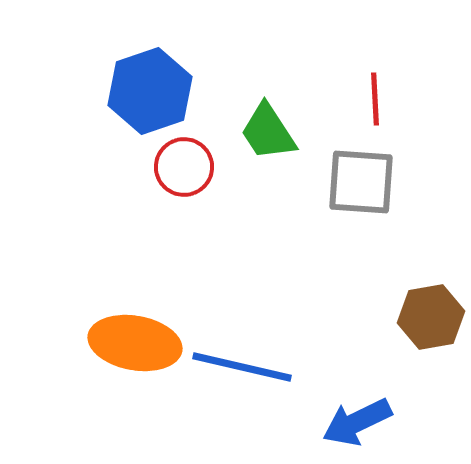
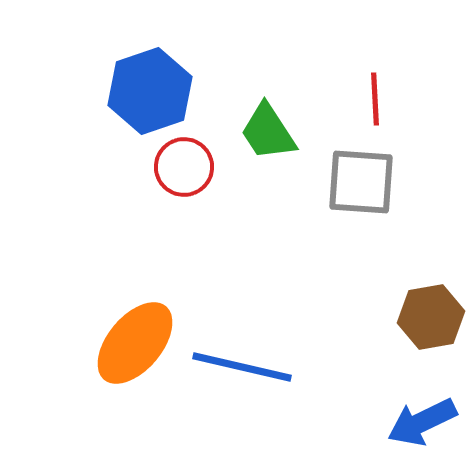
orange ellipse: rotated 60 degrees counterclockwise
blue arrow: moved 65 px right
